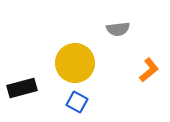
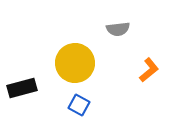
blue square: moved 2 px right, 3 px down
